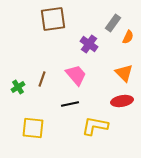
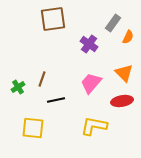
pink trapezoid: moved 15 px right, 8 px down; rotated 100 degrees counterclockwise
black line: moved 14 px left, 4 px up
yellow L-shape: moved 1 px left
